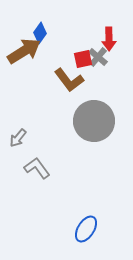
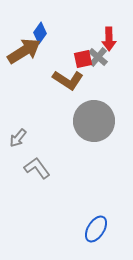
brown L-shape: moved 1 px left; rotated 20 degrees counterclockwise
blue ellipse: moved 10 px right
